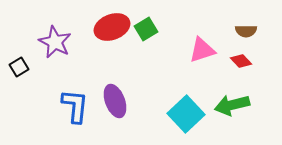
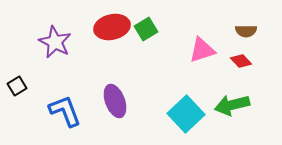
red ellipse: rotated 8 degrees clockwise
black square: moved 2 px left, 19 px down
blue L-shape: moved 10 px left, 5 px down; rotated 27 degrees counterclockwise
